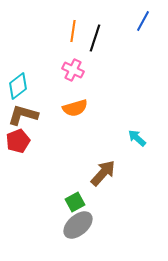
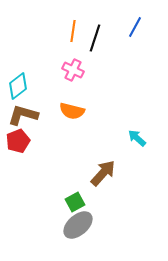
blue line: moved 8 px left, 6 px down
orange semicircle: moved 3 px left, 3 px down; rotated 30 degrees clockwise
